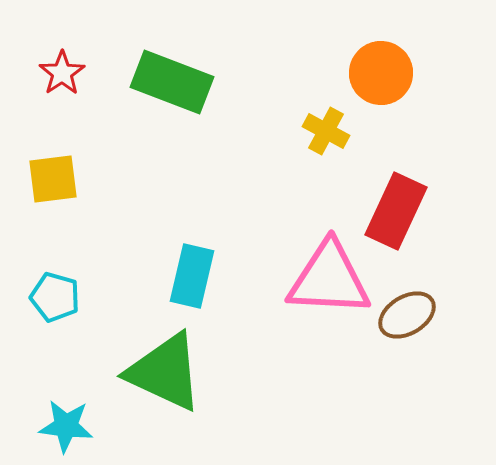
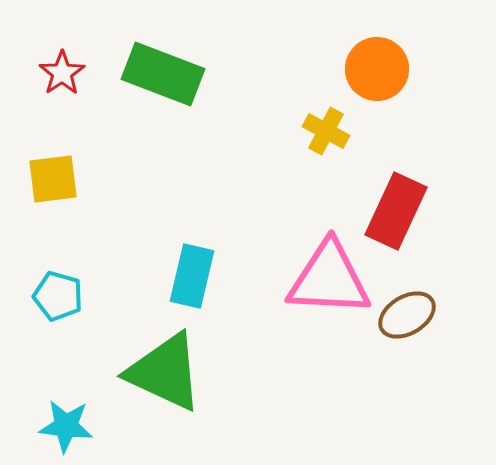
orange circle: moved 4 px left, 4 px up
green rectangle: moved 9 px left, 8 px up
cyan pentagon: moved 3 px right, 1 px up
